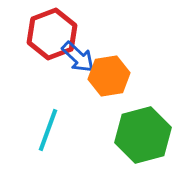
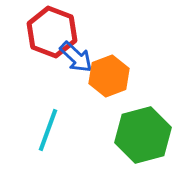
red hexagon: moved 2 px up; rotated 18 degrees counterclockwise
blue arrow: moved 2 px left
orange hexagon: rotated 12 degrees counterclockwise
